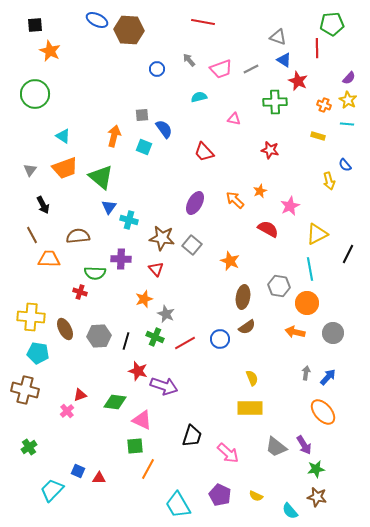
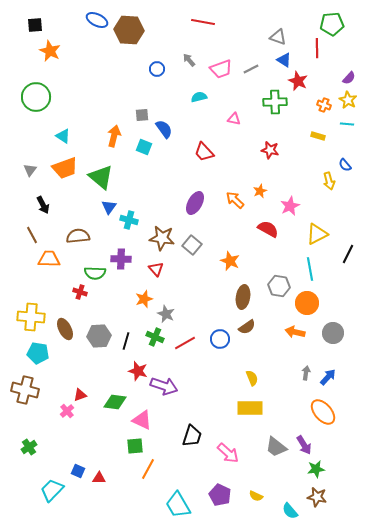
green circle at (35, 94): moved 1 px right, 3 px down
